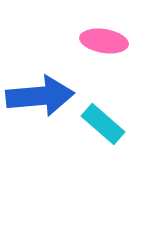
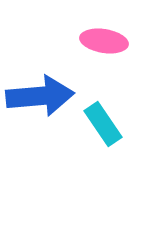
cyan rectangle: rotated 15 degrees clockwise
